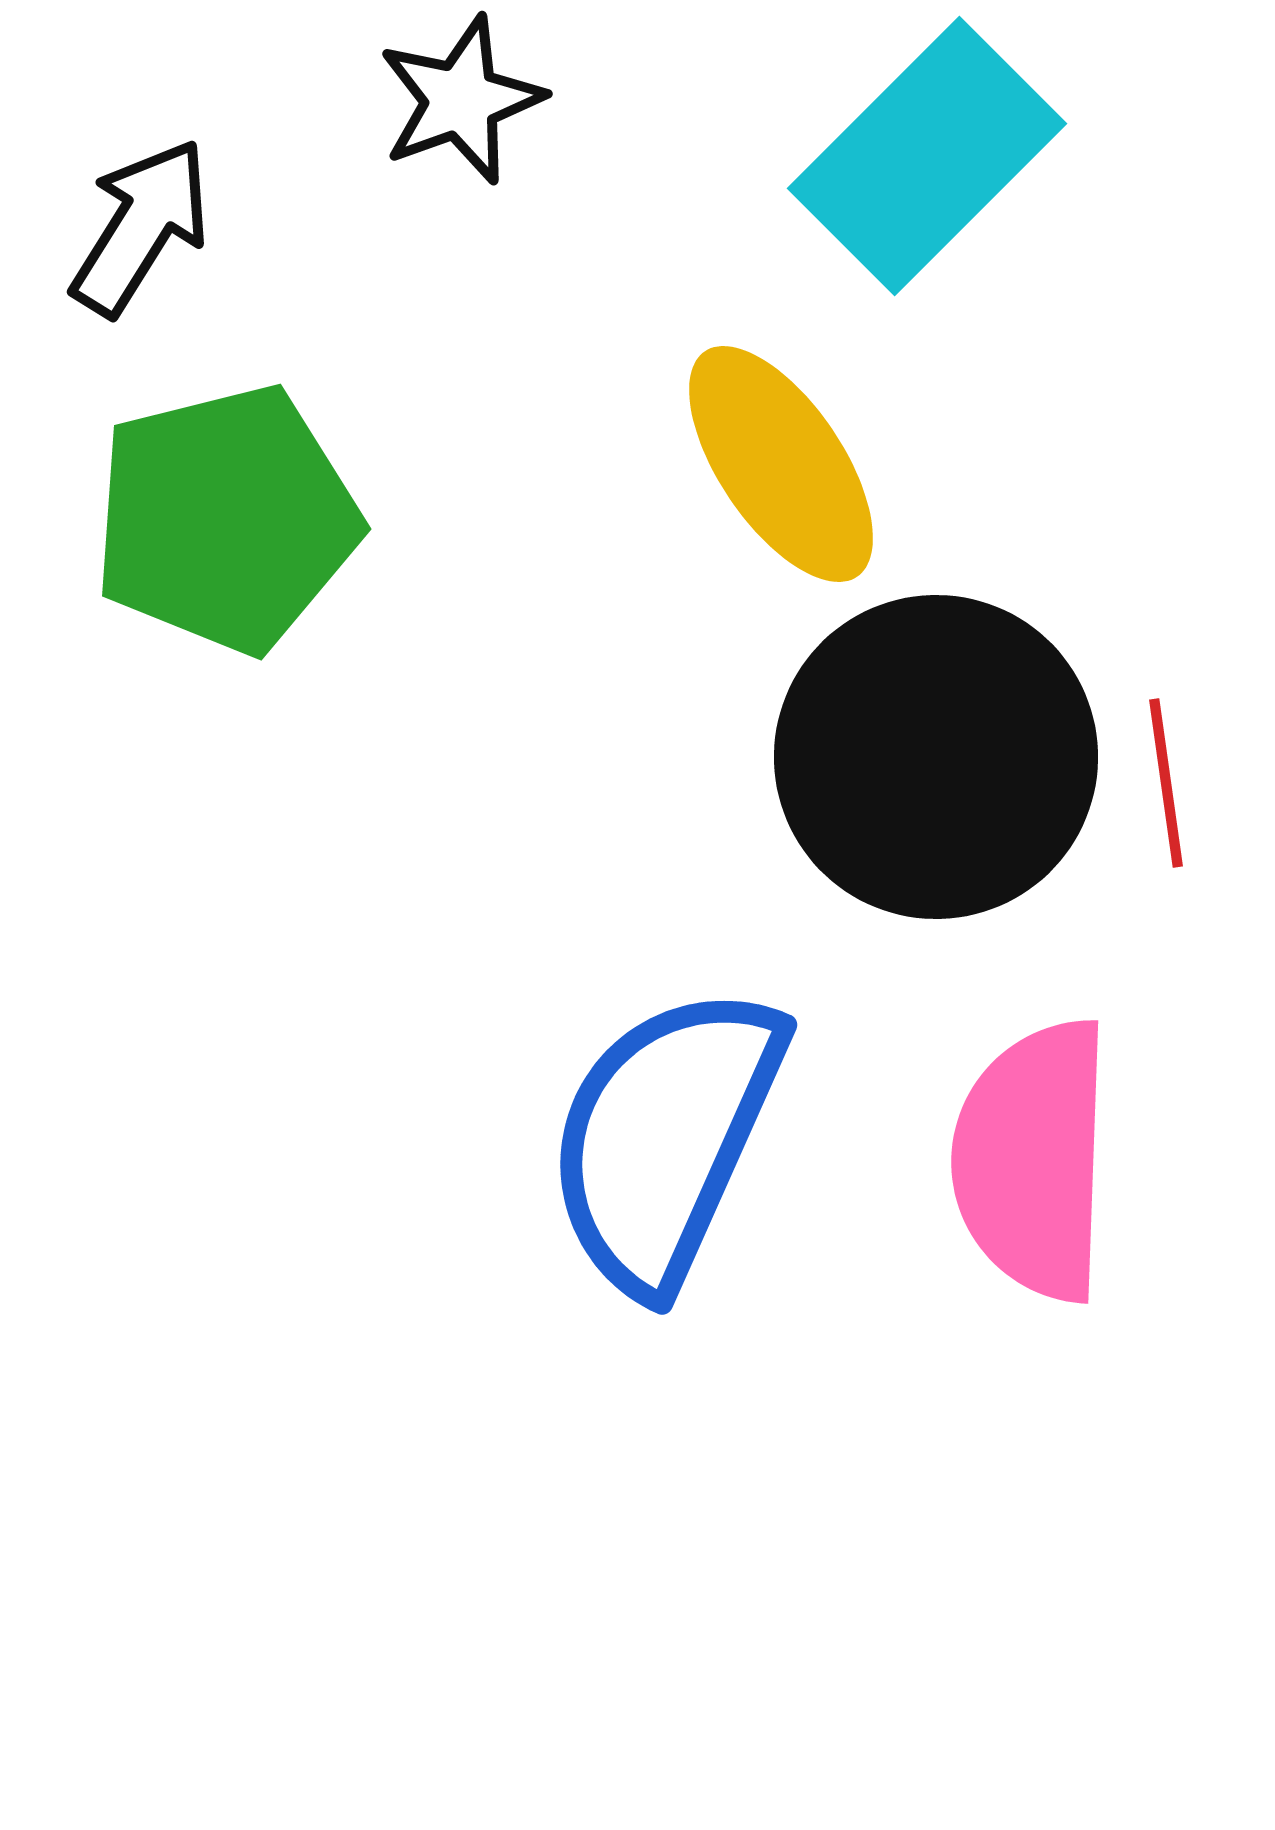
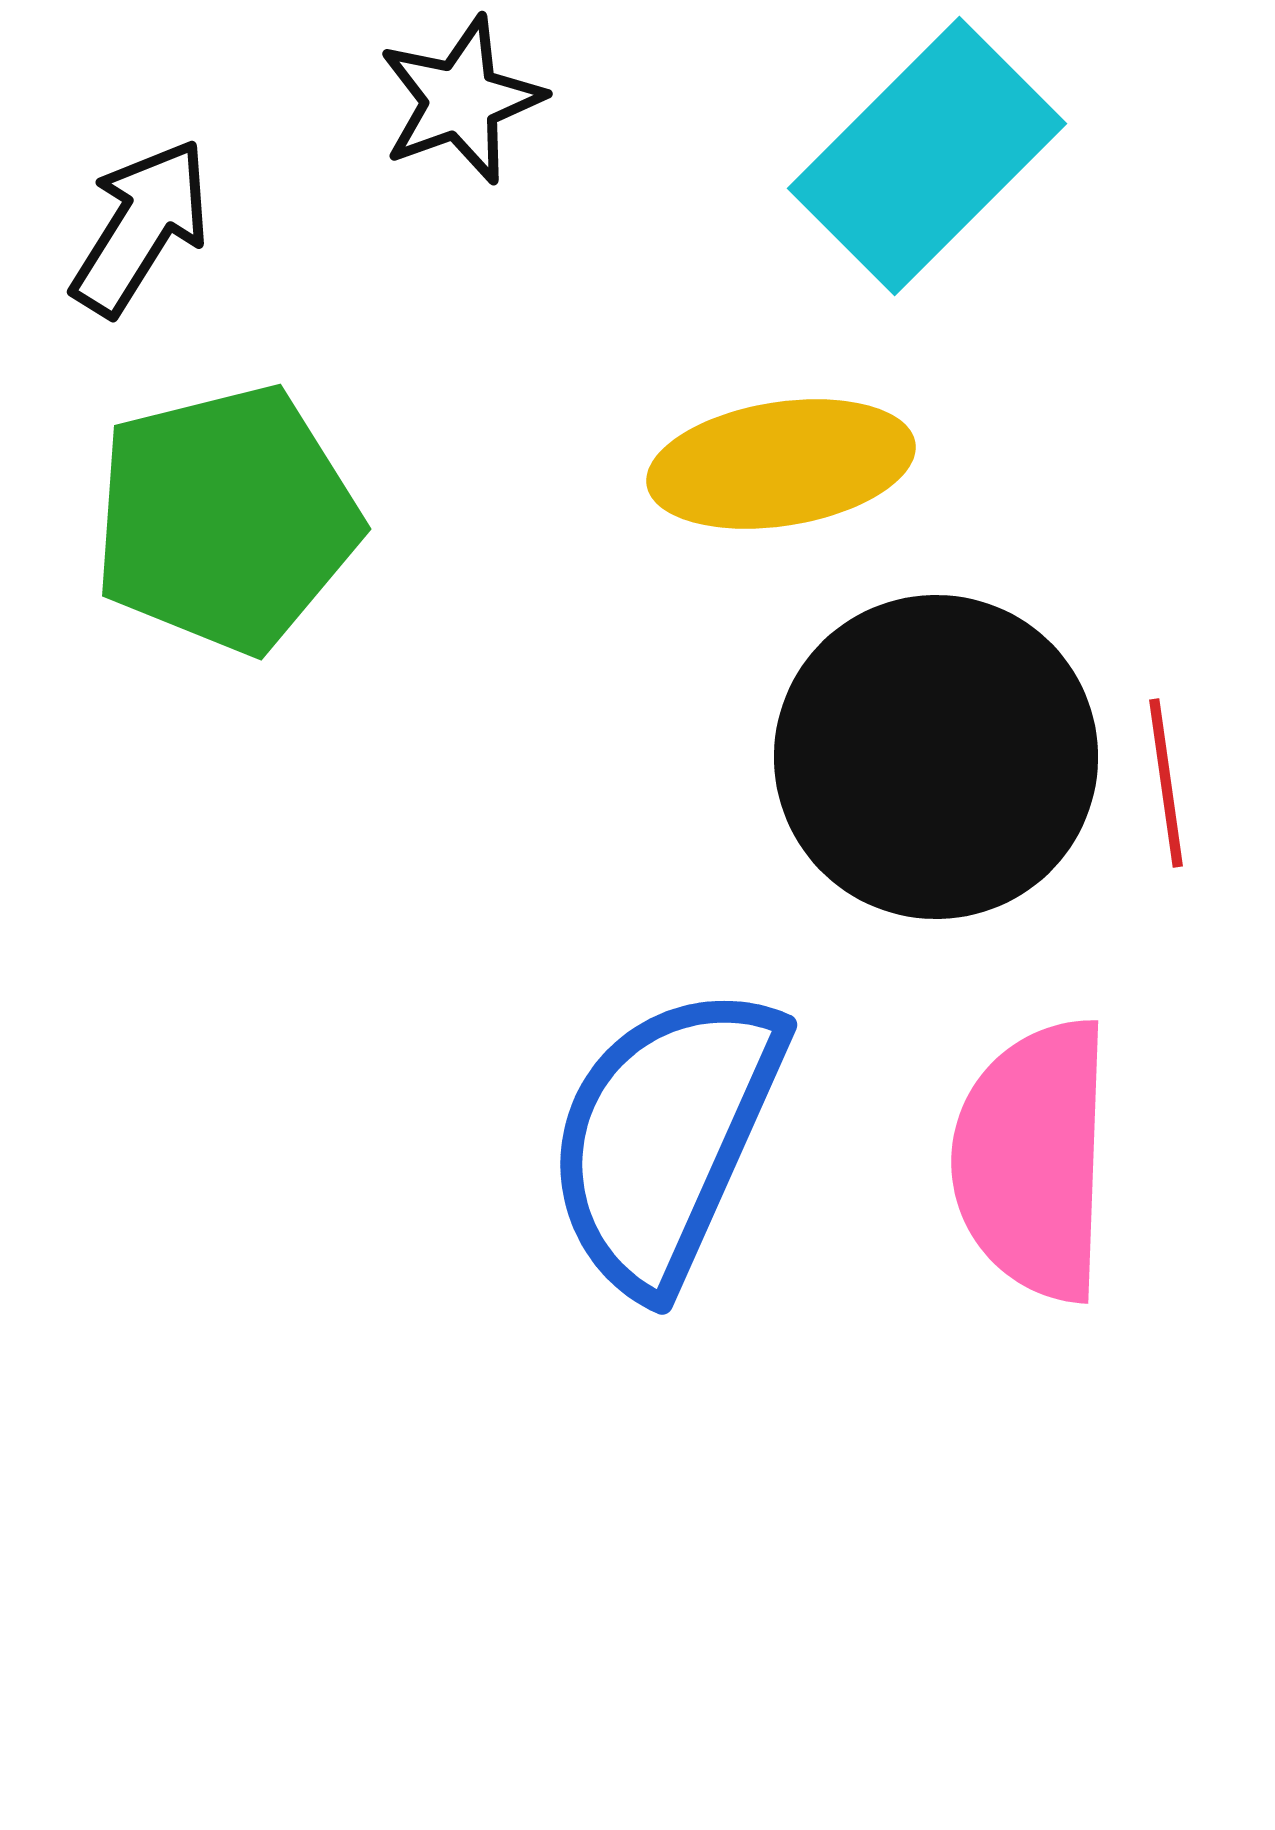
yellow ellipse: rotated 65 degrees counterclockwise
